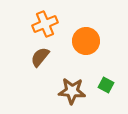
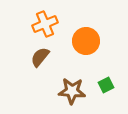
green square: rotated 35 degrees clockwise
